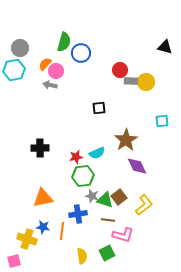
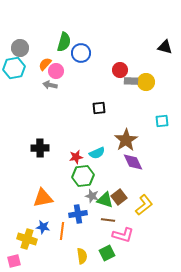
cyan hexagon: moved 2 px up
purple diamond: moved 4 px left, 4 px up
